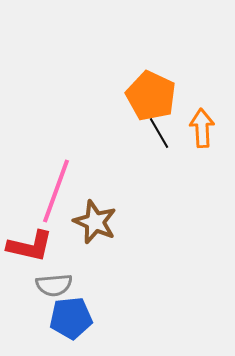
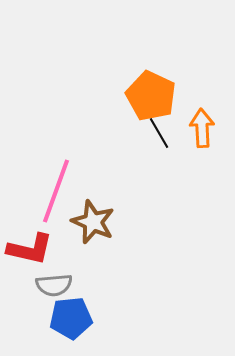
brown star: moved 2 px left
red L-shape: moved 3 px down
